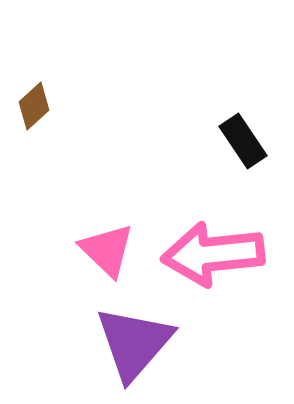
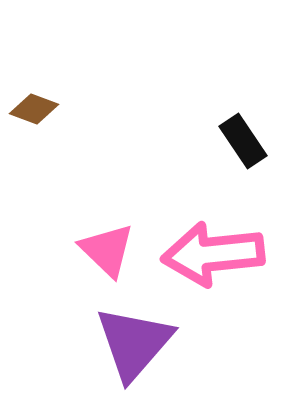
brown diamond: moved 3 px down; rotated 63 degrees clockwise
